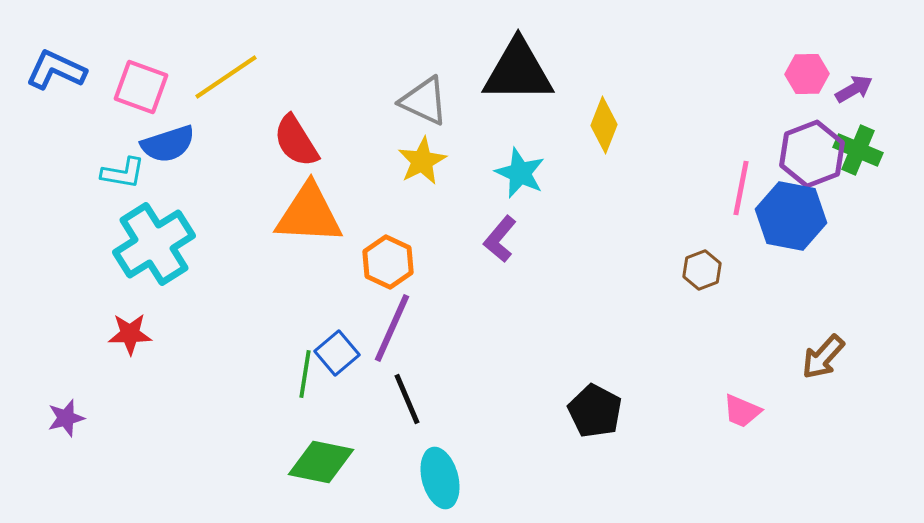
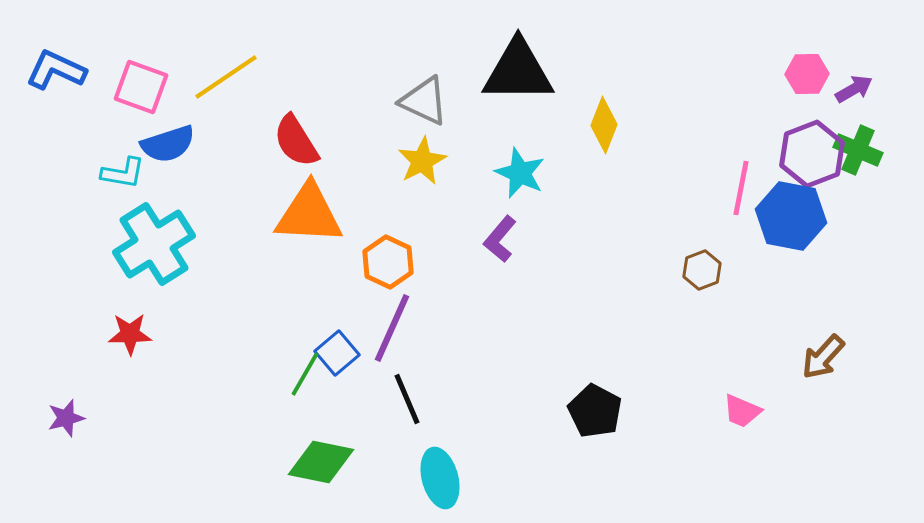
green line: rotated 21 degrees clockwise
